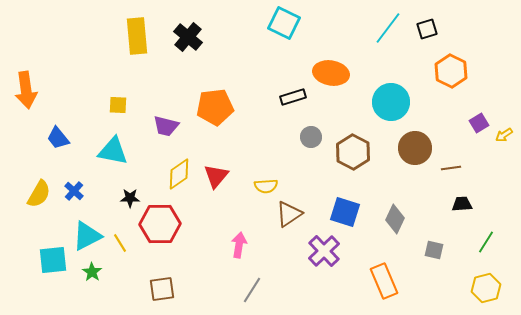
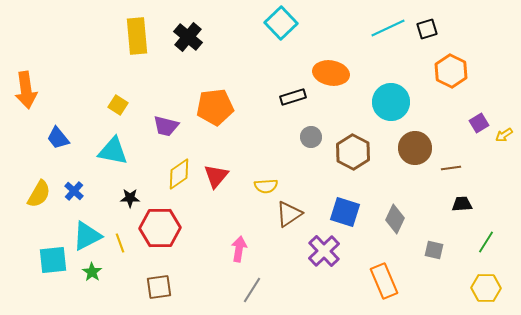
cyan square at (284, 23): moved 3 px left; rotated 20 degrees clockwise
cyan line at (388, 28): rotated 28 degrees clockwise
yellow square at (118, 105): rotated 30 degrees clockwise
red hexagon at (160, 224): moved 4 px down
yellow line at (120, 243): rotated 12 degrees clockwise
pink arrow at (239, 245): moved 4 px down
yellow hexagon at (486, 288): rotated 16 degrees clockwise
brown square at (162, 289): moved 3 px left, 2 px up
